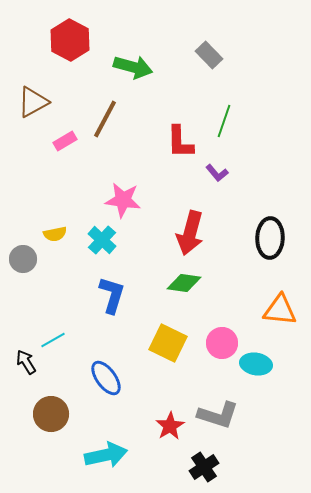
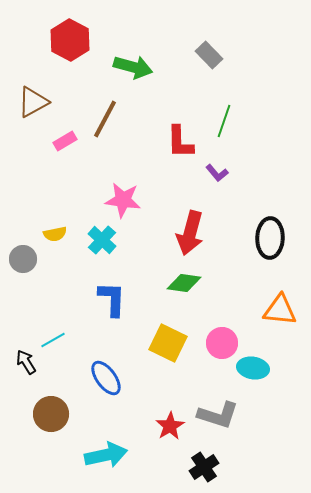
blue L-shape: moved 4 px down; rotated 15 degrees counterclockwise
cyan ellipse: moved 3 px left, 4 px down
